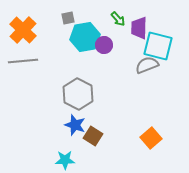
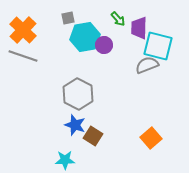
gray line: moved 5 px up; rotated 24 degrees clockwise
